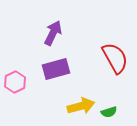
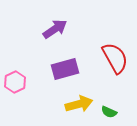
purple arrow: moved 2 px right, 4 px up; rotated 30 degrees clockwise
purple rectangle: moved 9 px right
yellow arrow: moved 2 px left, 2 px up
green semicircle: rotated 42 degrees clockwise
